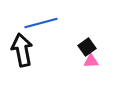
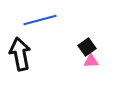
blue line: moved 1 px left, 3 px up
black arrow: moved 2 px left, 4 px down
